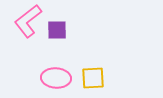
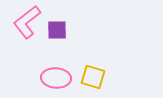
pink L-shape: moved 1 px left, 1 px down
yellow square: moved 1 px up; rotated 20 degrees clockwise
